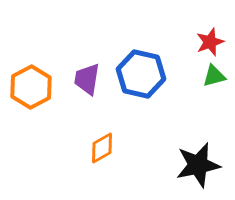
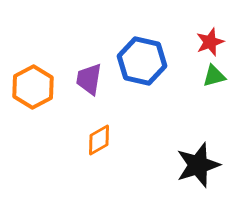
blue hexagon: moved 1 px right, 13 px up
purple trapezoid: moved 2 px right
orange hexagon: moved 2 px right
orange diamond: moved 3 px left, 8 px up
black star: rotated 6 degrees counterclockwise
